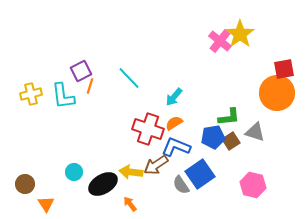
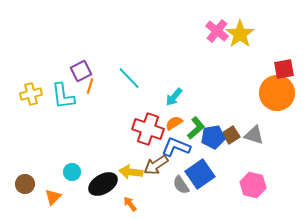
pink cross: moved 3 px left, 10 px up
green L-shape: moved 33 px left, 11 px down; rotated 35 degrees counterclockwise
gray triangle: moved 1 px left, 3 px down
brown square: moved 6 px up
cyan circle: moved 2 px left
orange triangle: moved 7 px right, 7 px up; rotated 18 degrees clockwise
